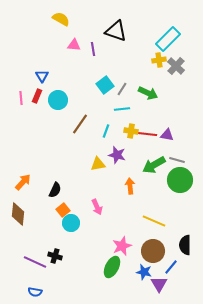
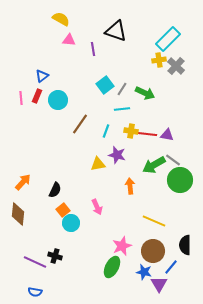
pink triangle at (74, 45): moved 5 px left, 5 px up
blue triangle at (42, 76): rotated 24 degrees clockwise
green arrow at (148, 93): moved 3 px left
gray line at (177, 160): moved 4 px left; rotated 21 degrees clockwise
